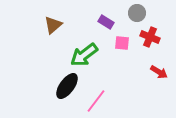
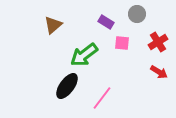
gray circle: moved 1 px down
red cross: moved 8 px right, 5 px down; rotated 36 degrees clockwise
pink line: moved 6 px right, 3 px up
